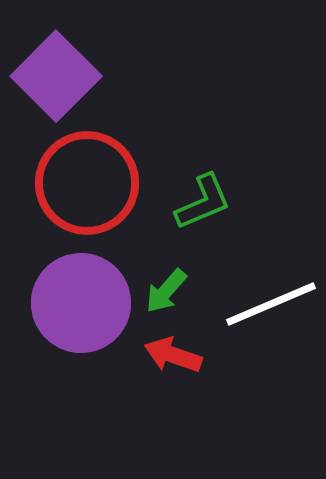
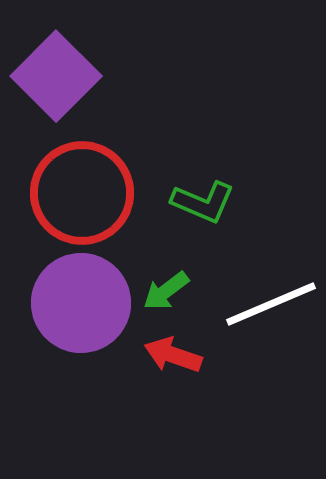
red circle: moved 5 px left, 10 px down
green L-shape: rotated 46 degrees clockwise
green arrow: rotated 12 degrees clockwise
